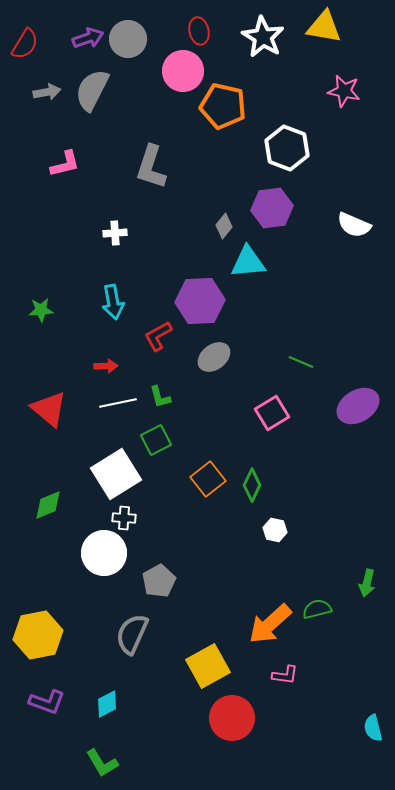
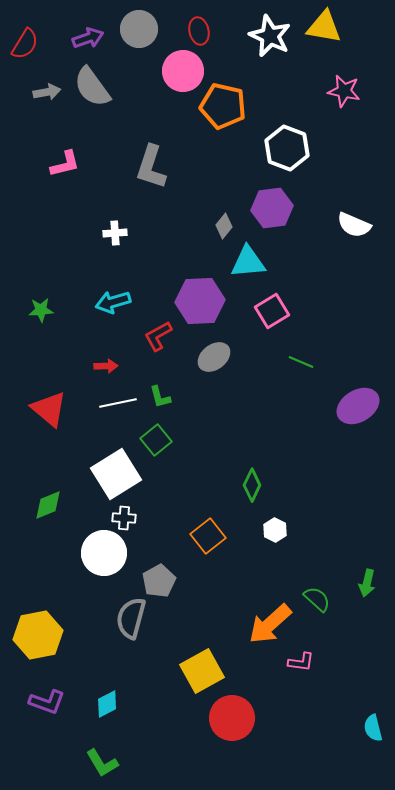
white star at (263, 37): moved 7 px right, 1 px up; rotated 6 degrees counterclockwise
gray circle at (128, 39): moved 11 px right, 10 px up
gray semicircle at (92, 90): moved 3 px up; rotated 63 degrees counterclockwise
cyan arrow at (113, 302): rotated 84 degrees clockwise
pink square at (272, 413): moved 102 px up
green square at (156, 440): rotated 12 degrees counterclockwise
orange square at (208, 479): moved 57 px down
white hexagon at (275, 530): rotated 15 degrees clockwise
green semicircle at (317, 609): moved 10 px up; rotated 56 degrees clockwise
gray semicircle at (132, 634): moved 1 px left, 16 px up; rotated 9 degrees counterclockwise
yellow square at (208, 666): moved 6 px left, 5 px down
pink L-shape at (285, 675): moved 16 px right, 13 px up
